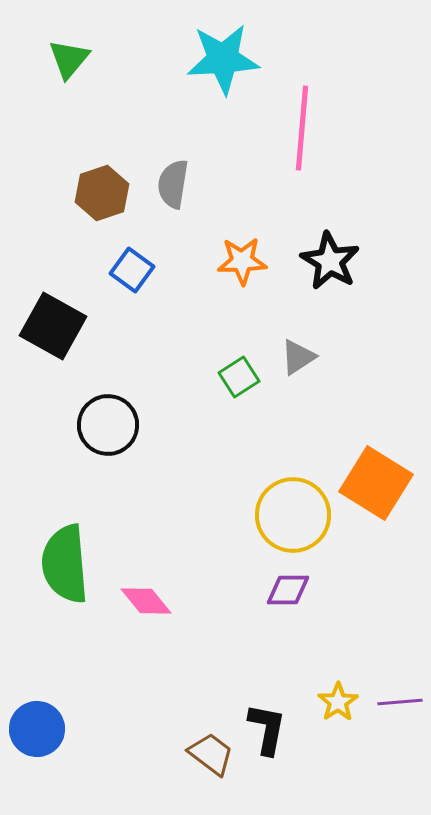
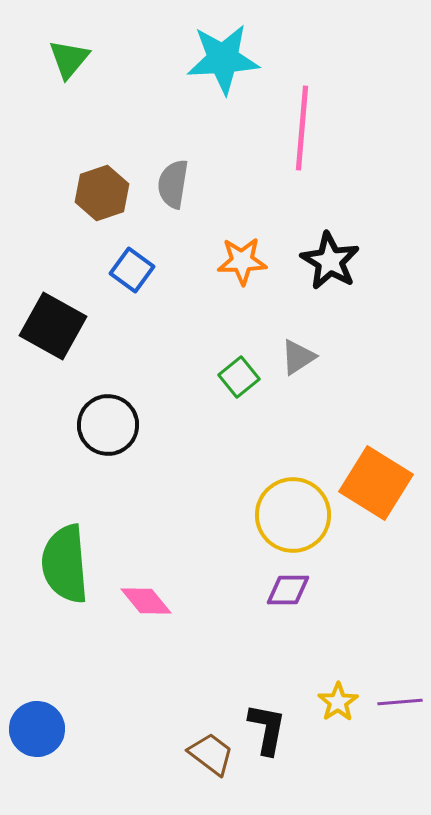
green square: rotated 6 degrees counterclockwise
